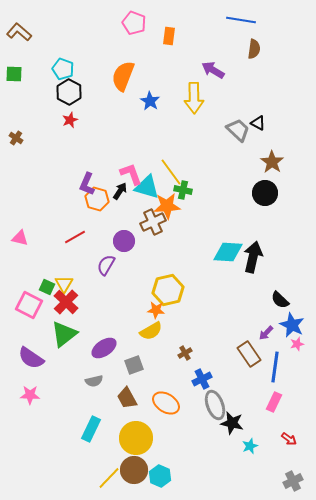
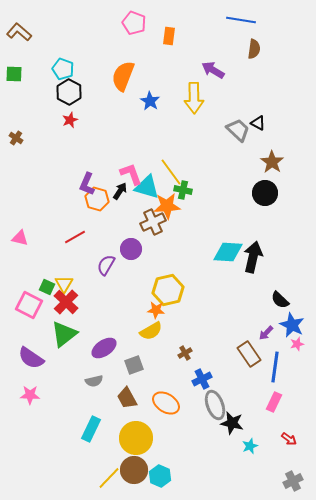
purple circle at (124, 241): moved 7 px right, 8 px down
